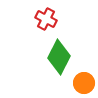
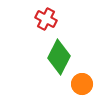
orange circle: moved 2 px left, 1 px down
